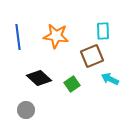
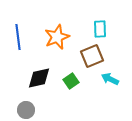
cyan rectangle: moved 3 px left, 2 px up
orange star: moved 1 px right, 1 px down; rotated 30 degrees counterclockwise
black diamond: rotated 55 degrees counterclockwise
green square: moved 1 px left, 3 px up
